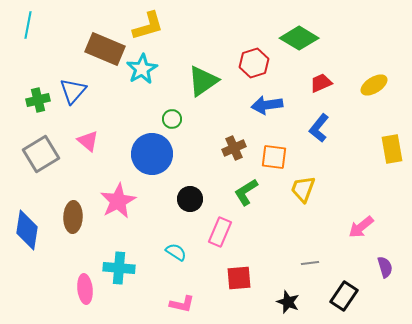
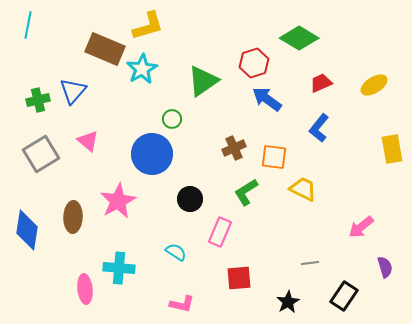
blue arrow: moved 6 px up; rotated 44 degrees clockwise
yellow trapezoid: rotated 96 degrees clockwise
black star: rotated 20 degrees clockwise
